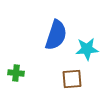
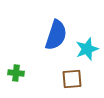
cyan star: rotated 15 degrees counterclockwise
